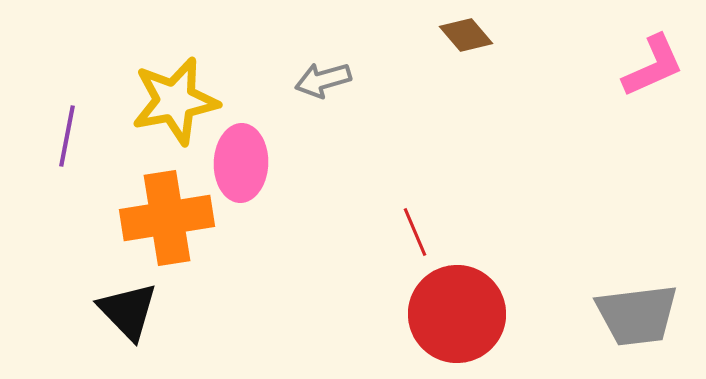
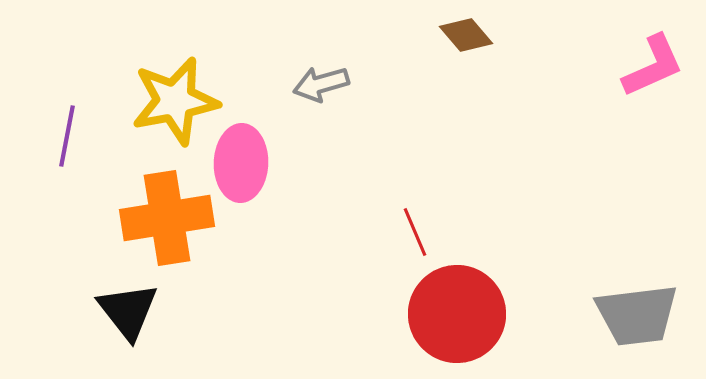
gray arrow: moved 2 px left, 4 px down
black triangle: rotated 6 degrees clockwise
